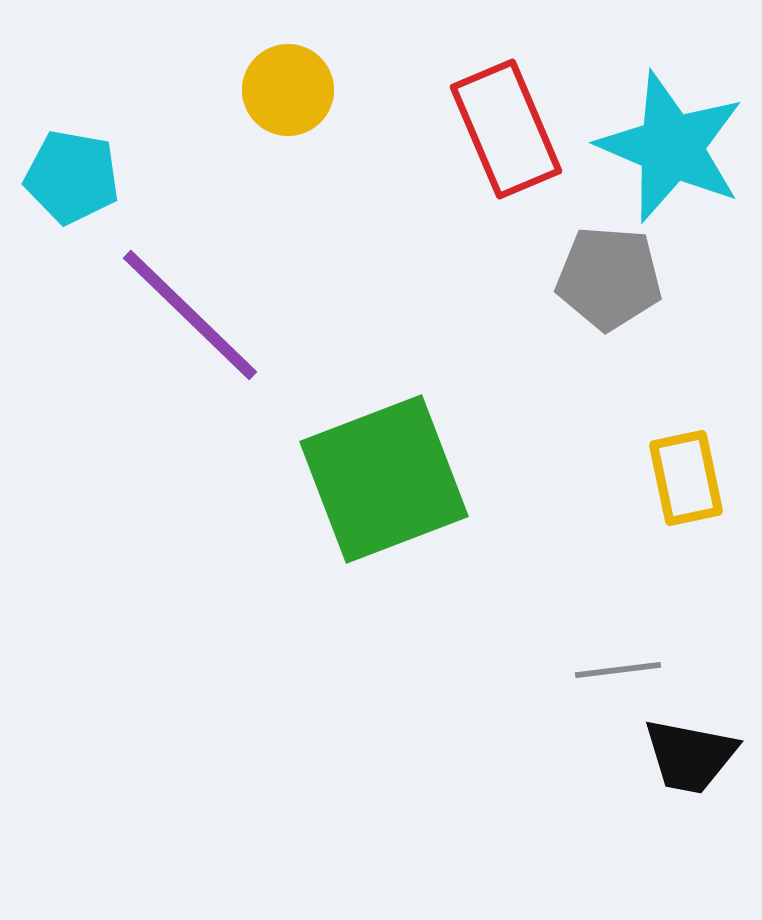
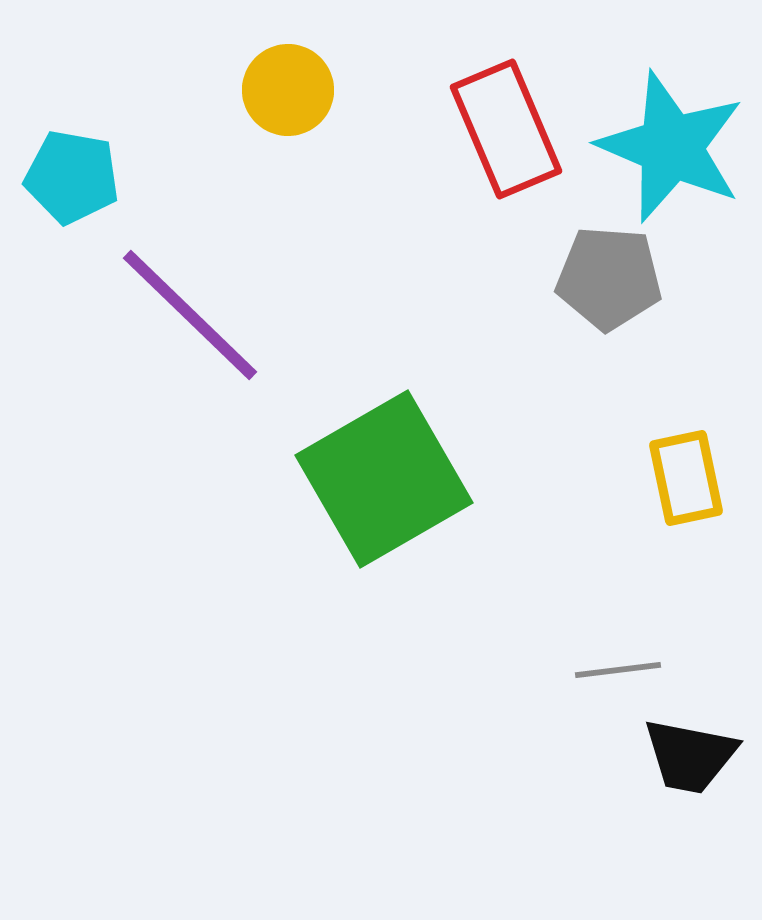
green square: rotated 9 degrees counterclockwise
